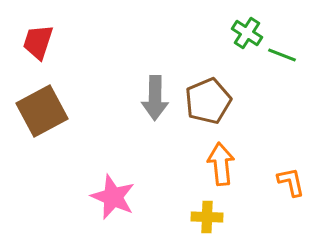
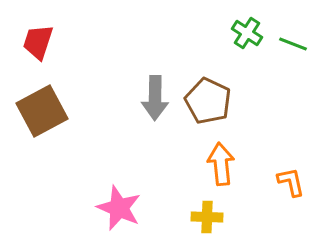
green line: moved 11 px right, 11 px up
brown pentagon: rotated 24 degrees counterclockwise
pink star: moved 6 px right, 11 px down
